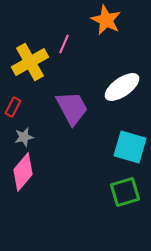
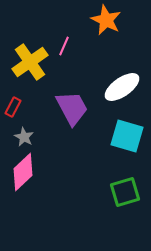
pink line: moved 2 px down
yellow cross: rotated 6 degrees counterclockwise
gray star: rotated 30 degrees counterclockwise
cyan square: moved 3 px left, 11 px up
pink diamond: rotated 6 degrees clockwise
